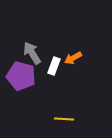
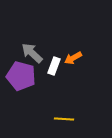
gray arrow: rotated 15 degrees counterclockwise
